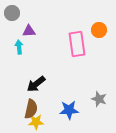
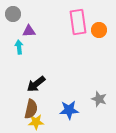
gray circle: moved 1 px right, 1 px down
pink rectangle: moved 1 px right, 22 px up
